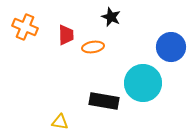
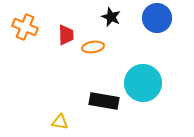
blue circle: moved 14 px left, 29 px up
